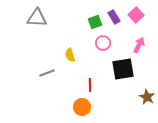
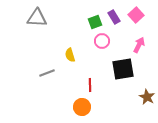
pink circle: moved 1 px left, 2 px up
